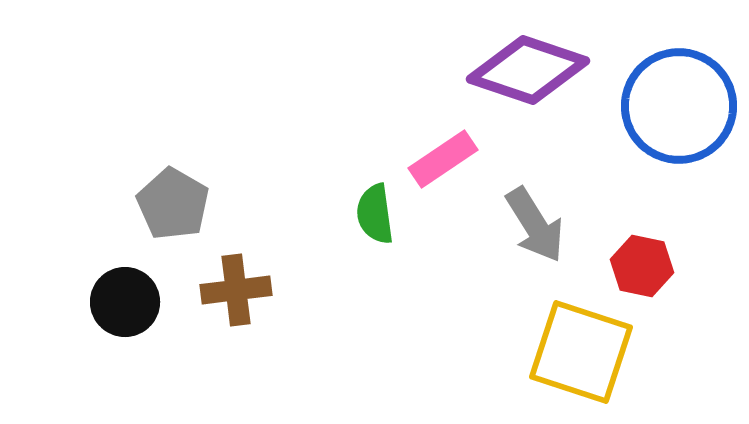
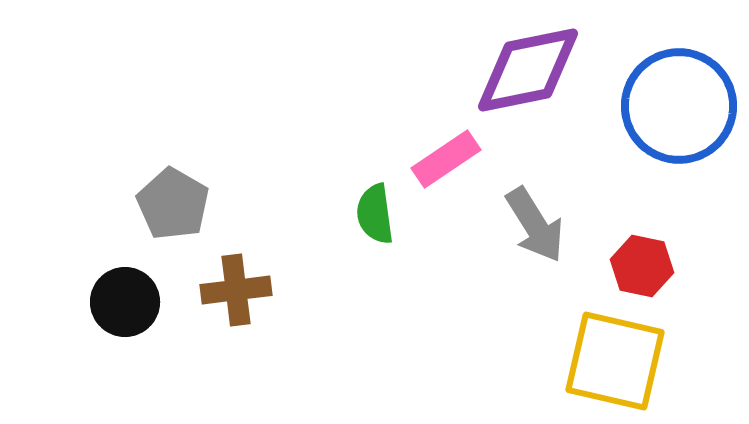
purple diamond: rotated 30 degrees counterclockwise
pink rectangle: moved 3 px right
yellow square: moved 34 px right, 9 px down; rotated 5 degrees counterclockwise
